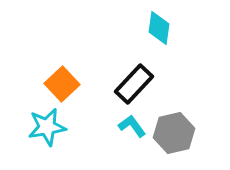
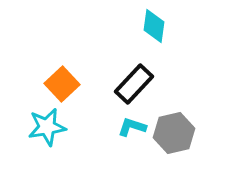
cyan diamond: moved 5 px left, 2 px up
cyan L-shape: moved 1 px down; rotated 36 degrees counterclockwise
